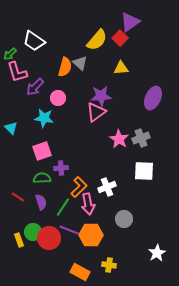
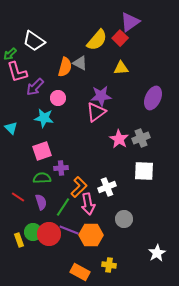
gray triangle: rotated 14 degrees counterclockwise
red circle: moved 4 px up
